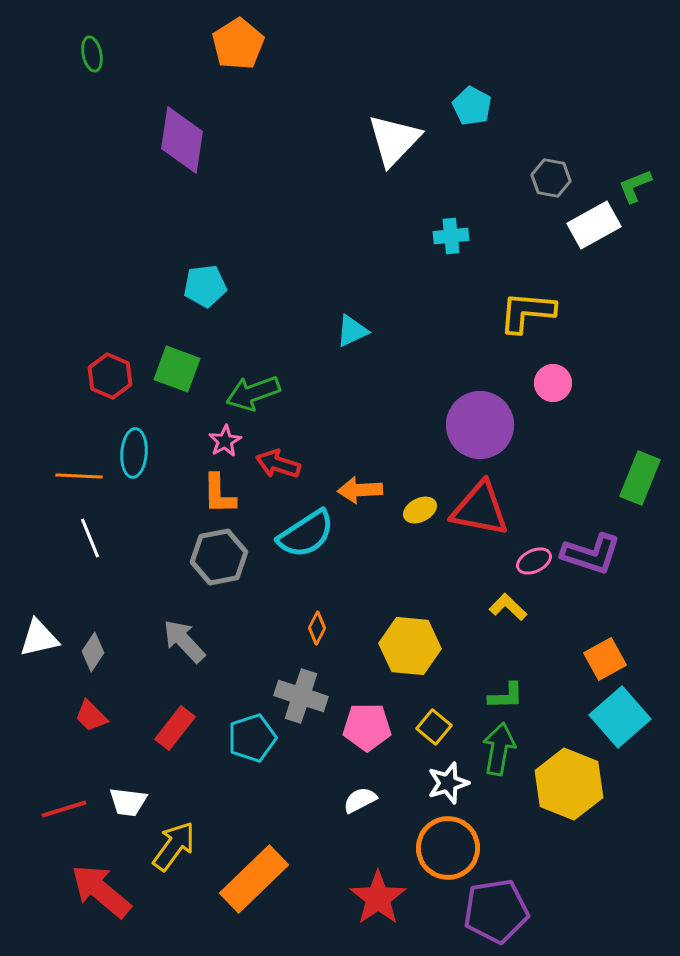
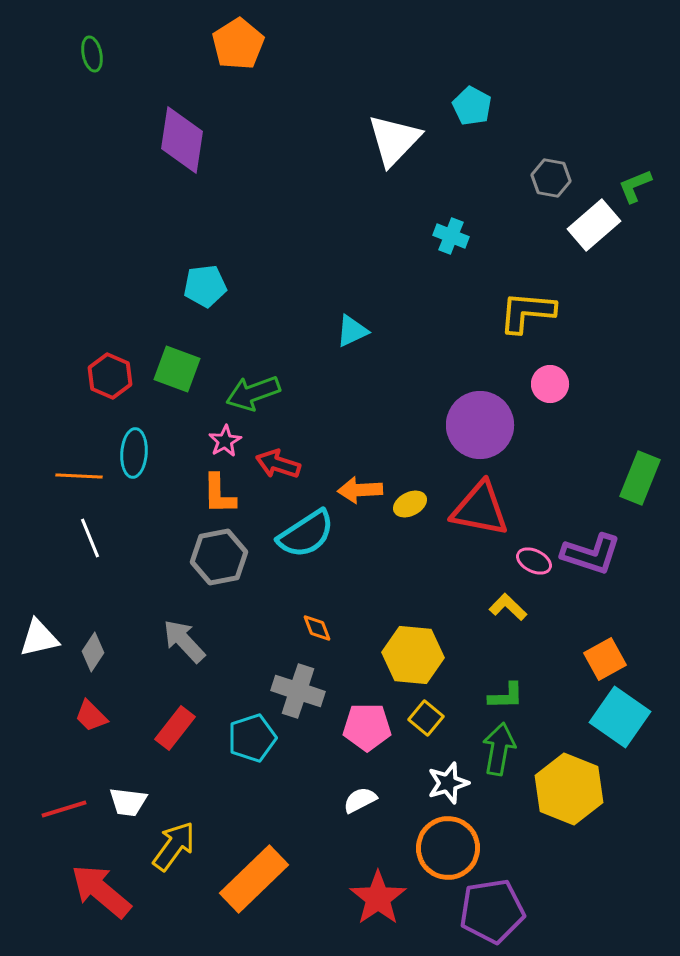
white rectangle at (594, 225): rotated 12 degrees counterclockwise
cyan cross at (451, 236): rotated 28 degrees clockwise
pink circle at (553, 383): moved 3 px left, 1 px down
yellow ellipse at (420, 510): moved 10 px left, 6 px up
pink ellipse at (534, 561): rotated 52 degrees clockwise
orange diamond at (317, 628): rotated 48 degrees counterclockwise
yellow hexagon at (410, 646): moved 3 px right, 9 px down
gray cross at (301, 696): moved 3 px left, 5 px up
cyan square at (620, 717): rotated 14 degrees counterclockwise
yellow square at (434, 727): moved 8 px left, 9 px up
yellow hexagon at (569, 784): moved 5 px down
purple pentagon at (496, 911): moved 4 px left
